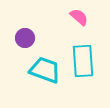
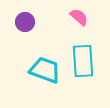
purple circle: moved 16 px up
